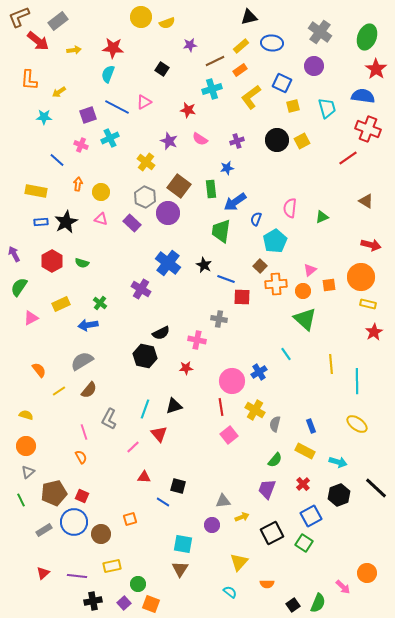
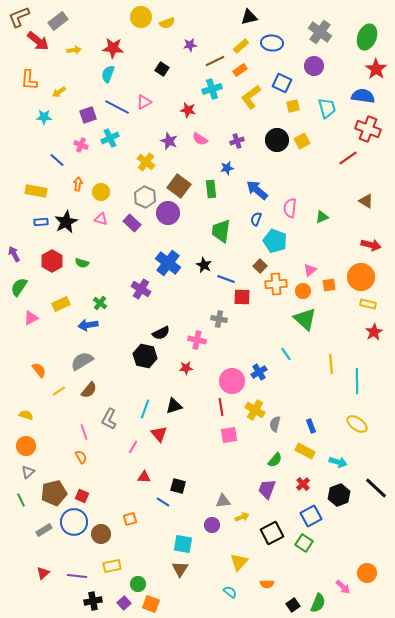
blue arrow at (235, 202): moved 22 px right, 12 px up; rotated 75 degrees clockwise
cyan pentagon at (275, 241): rotated 20 degrees counterclockwise
pink square at (229, 435): rotated 30 degrees clockwise
pink line at (133, 447): rotated 16 degrees counterclockwise
